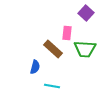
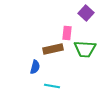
brown rectangle: rotated 54 degrees counterclockwise
